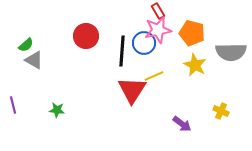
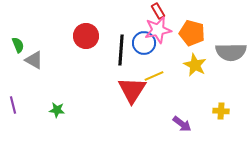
green semicircle: moved 8 px left; rotated 70 degrees counterclockwise
black line: moved 1 px left, 1 px up
yellow cross: rotated 21 degrees counterclockwise
